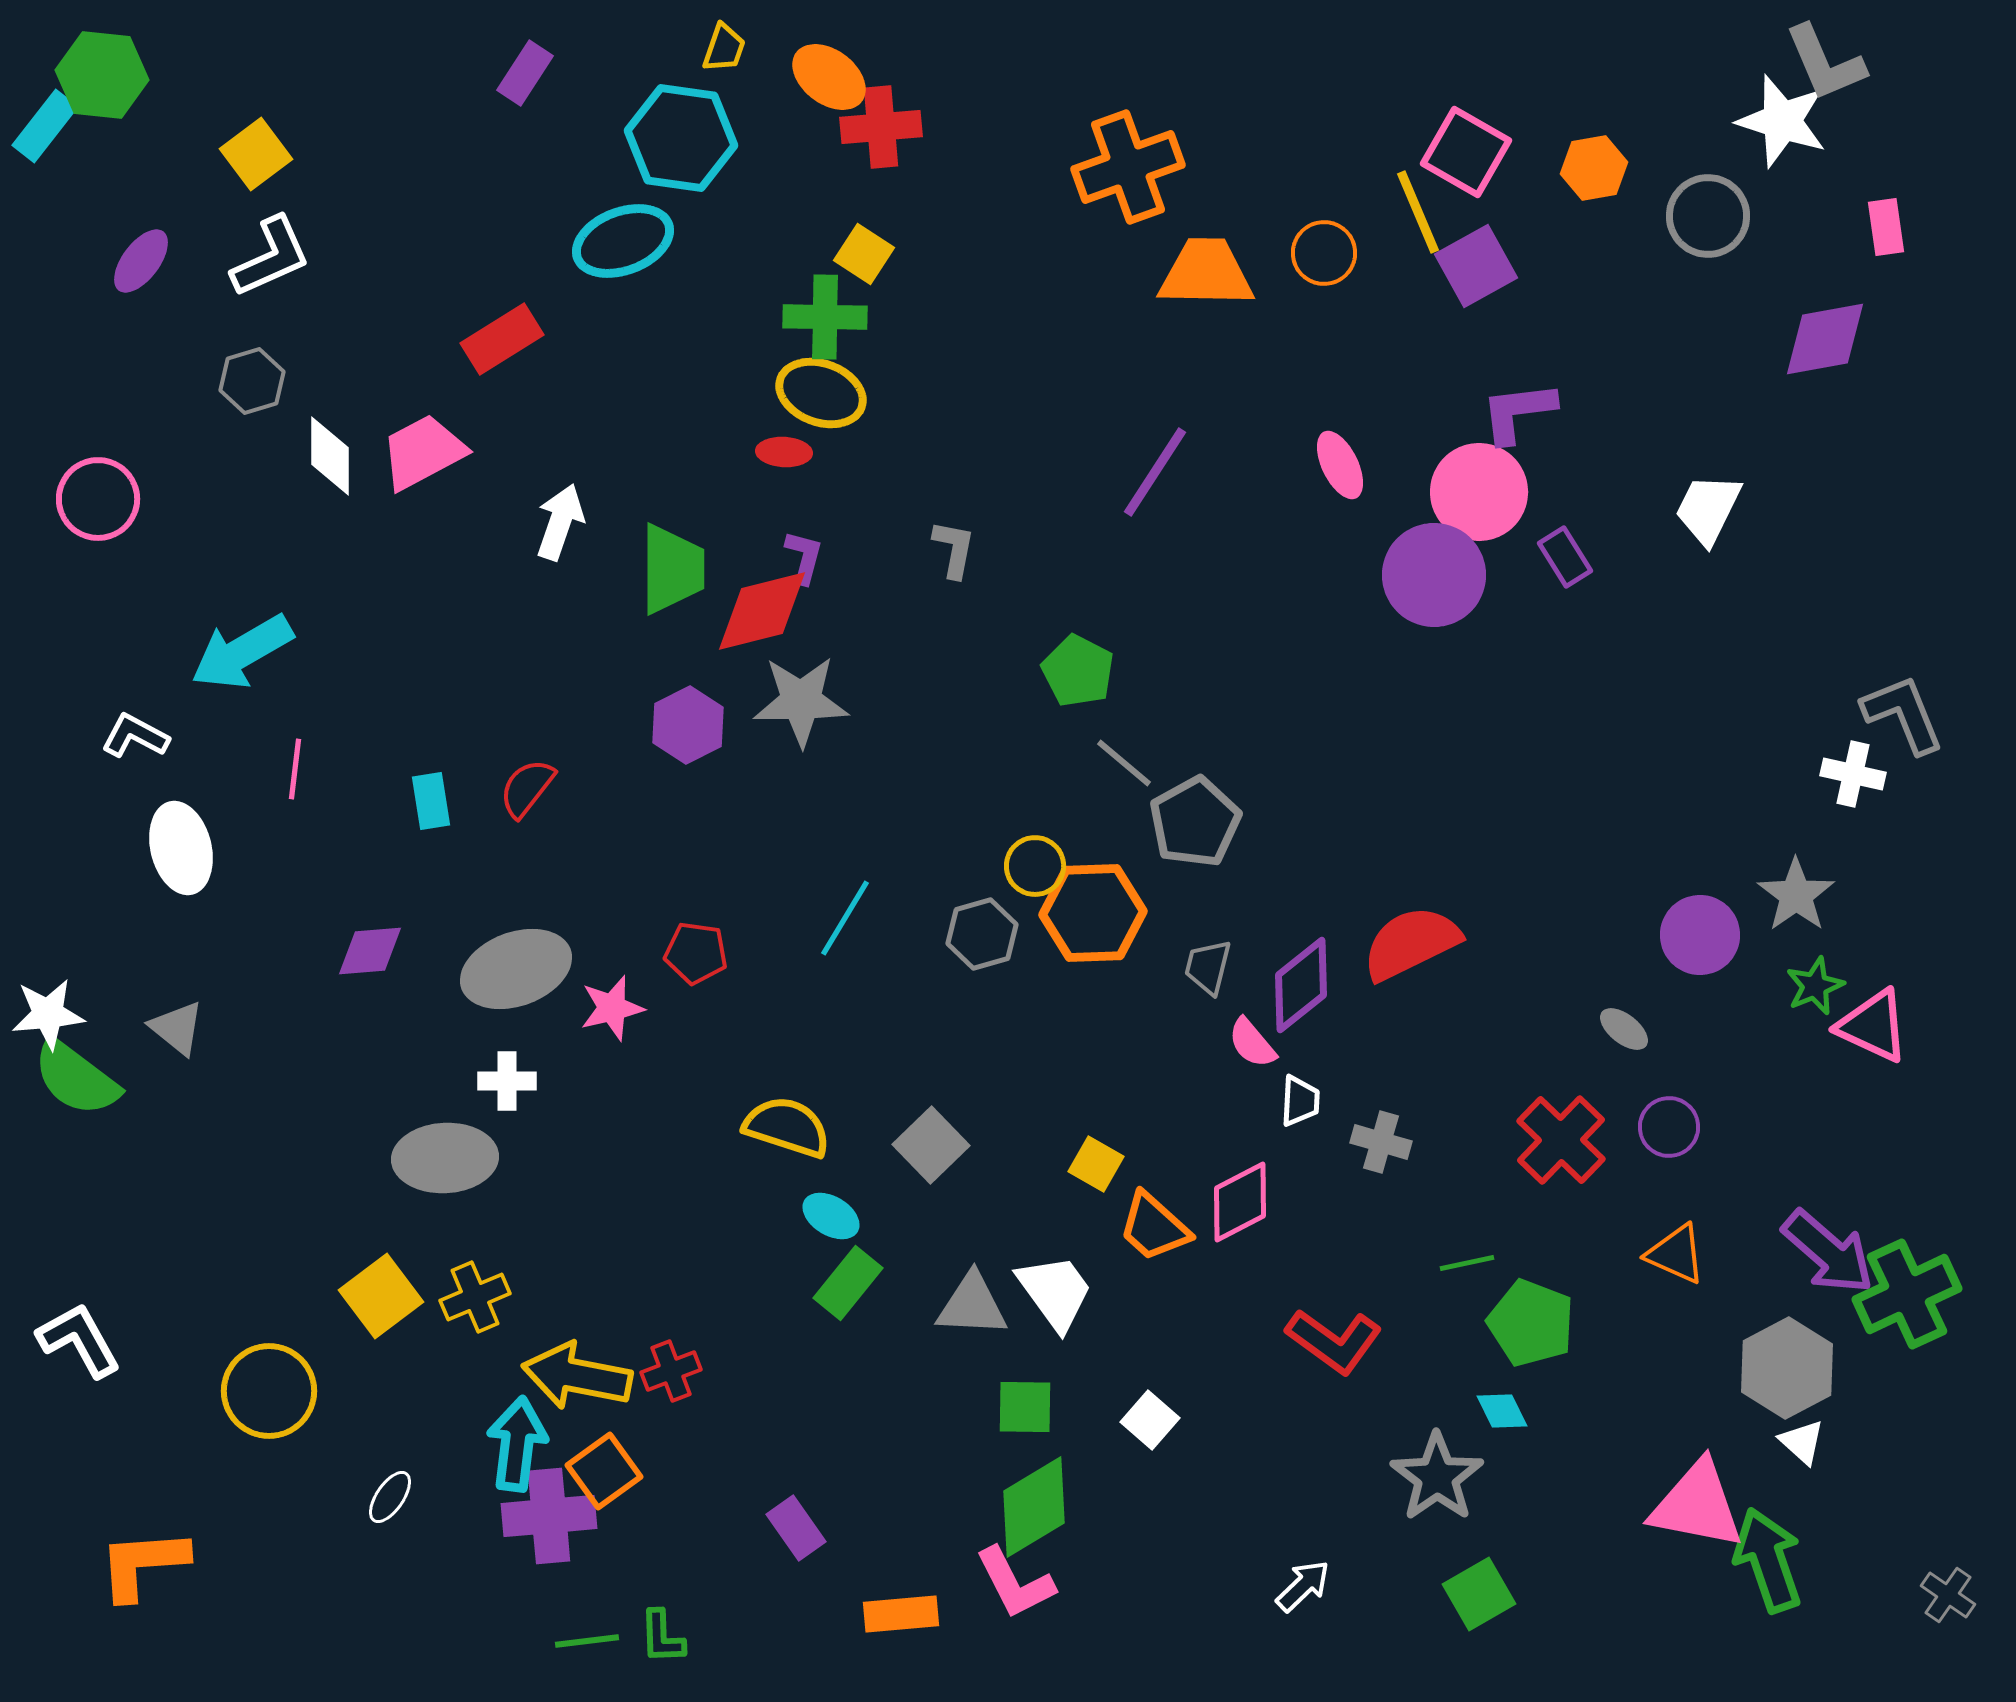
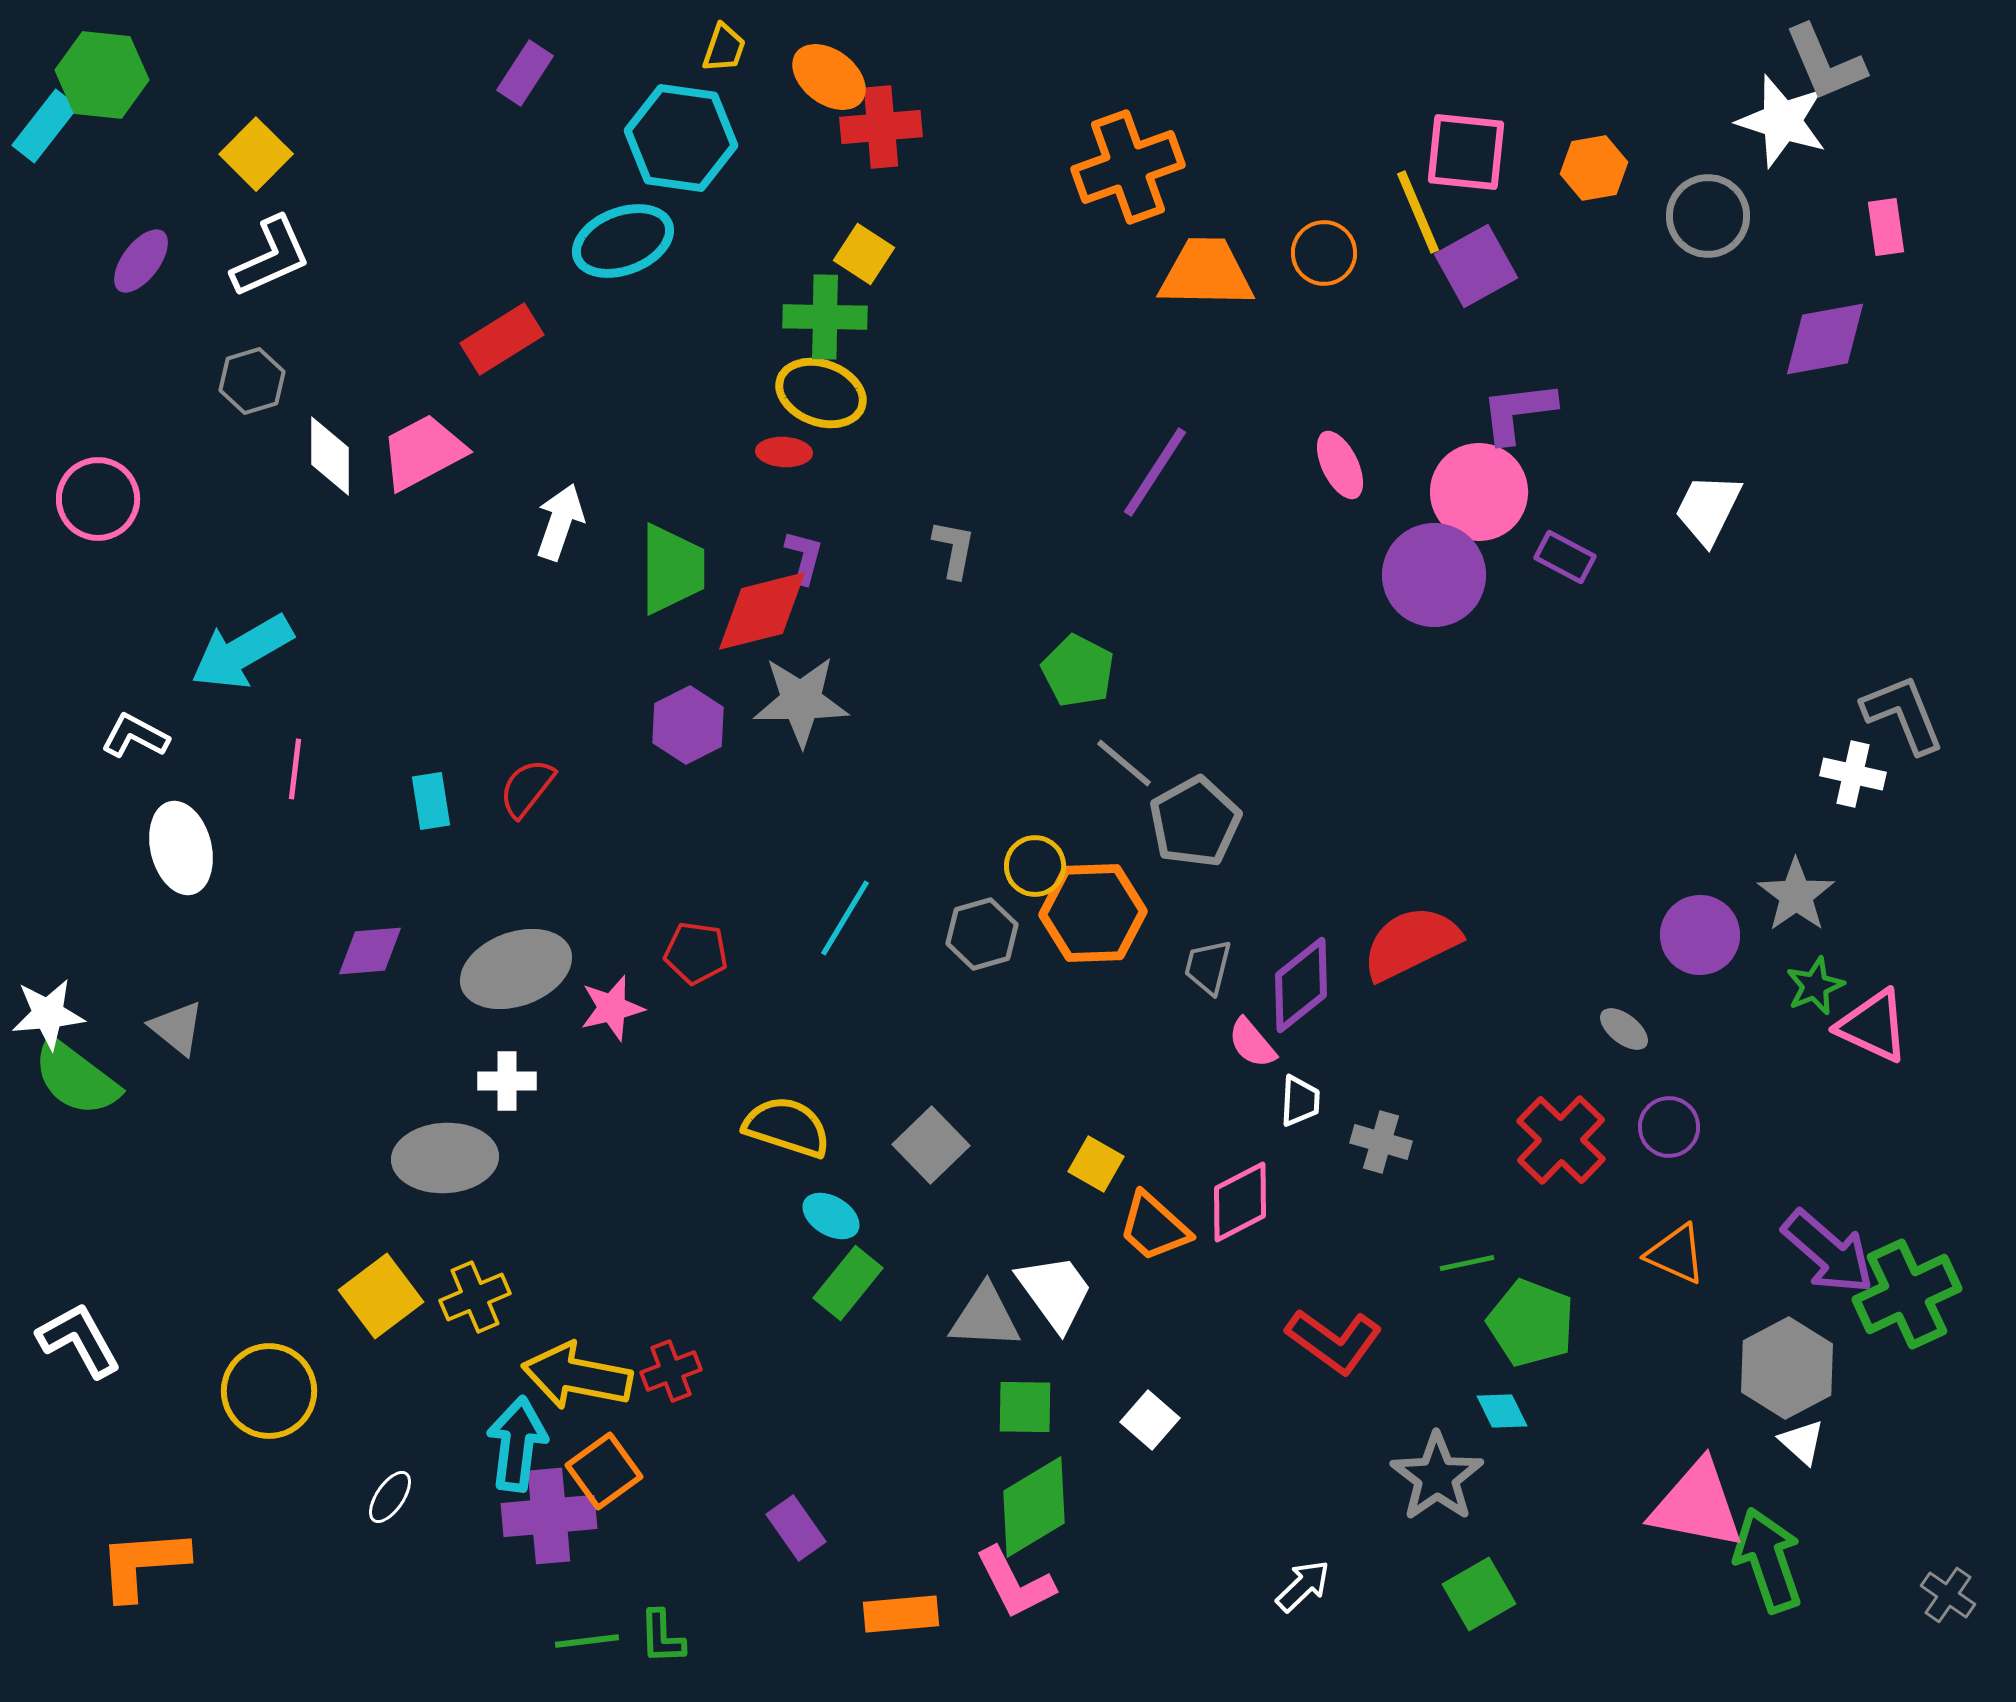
pink square at (1466, 152): rotated 24 degrees counterclockwise
yellow square at (256, 154): rotated 8 degrees counterclockwise
purple rectangle at (1565, 557): rotated 30 degrees counterclockwise
gray triangle at (972, 1305): moved 13 px right, 12 px down
